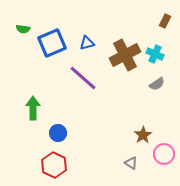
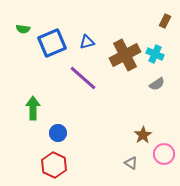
blue triangle: moved 1 px up
